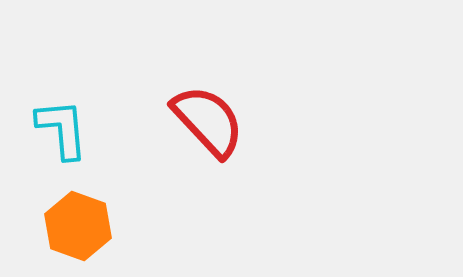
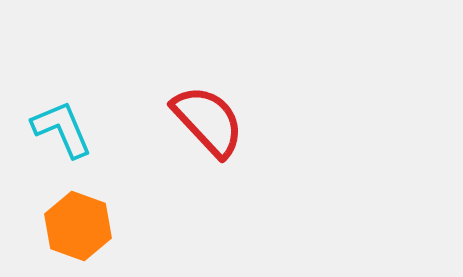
cyan L-shape: rotated 18 degrees counterclockwise
